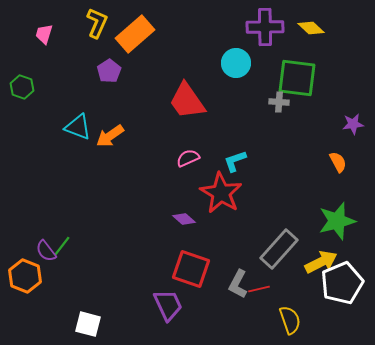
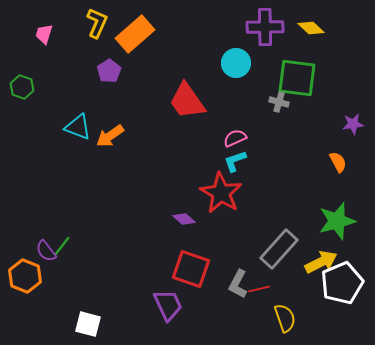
gray cross: rotated 12 degrees clockwise
pink semicircle: moved 47 px right, 20 px up
yellow semicircle: moved 5 px left, 2 px up
